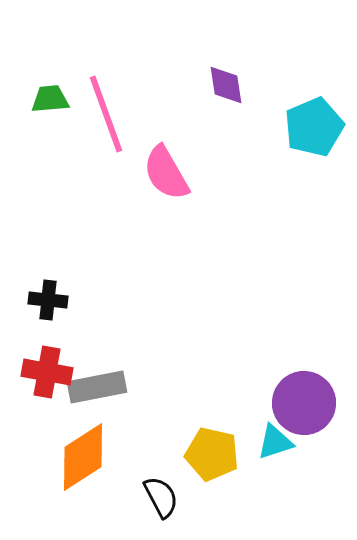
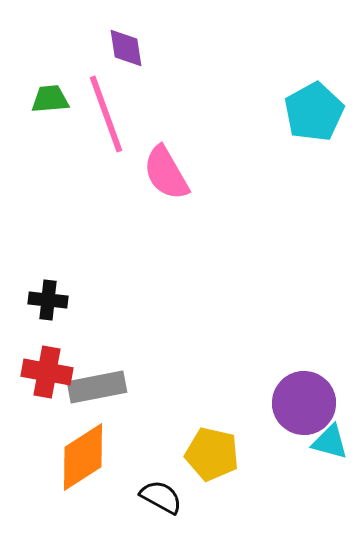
purple diamond: moved 100 px left, 37 px up
cyan pentagon: moved 15 px up; rotated 6 degrees counterclockwise
cyan triangle: moved 55 px right; rotated 33 degrees clockwise
black semicircle: rotated 33 degrees counterclockwise
